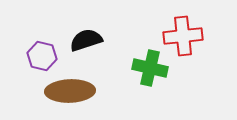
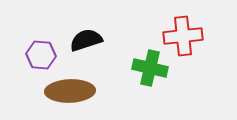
purple hexagon: moved 1 px left, 1 px up; rotated 8 degrees counterclockwise
